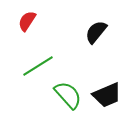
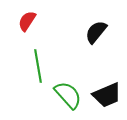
green line: rotated 68 degrees counterclockwise
